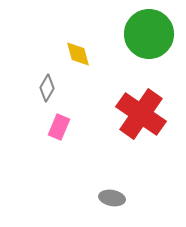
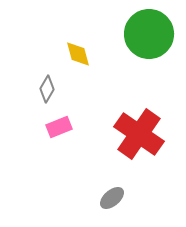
gray diamond: moved 1 px down
red cross: moved 2 px left, 20 px down
pink rectangle: rotated 45 degrees clockwise
gray ellipse: rotated 50 degrees counterclockwise
